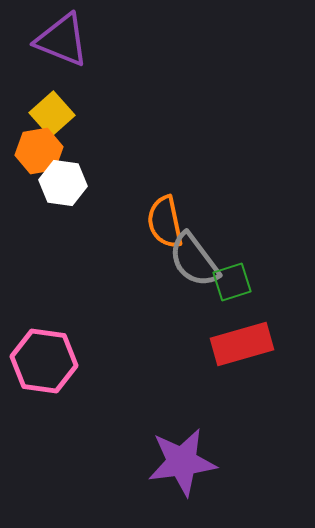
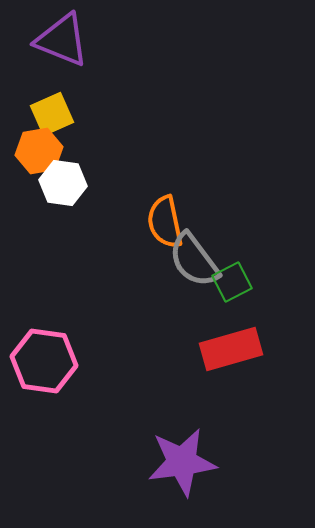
yellow square: rotated 18 degrees clockwise
green square: rotated 9 degrees counterclockwise
red rectangle: moved 11 px left, 5 px down
